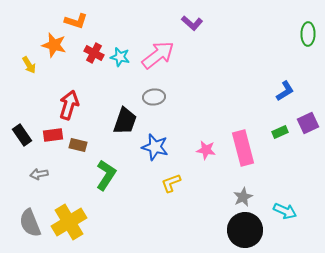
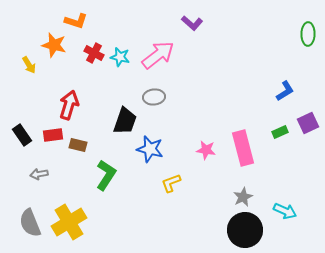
blue star: moved 5 px left, 2 px down
